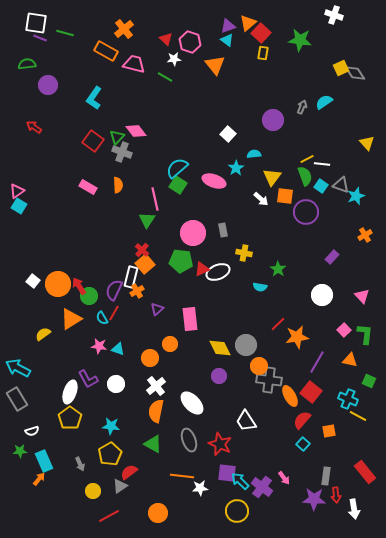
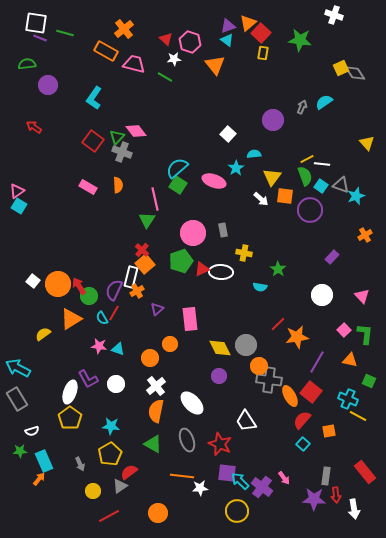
purple circle at (306, 212): moved 4 px right, 2 px up
green pentagon at (181, 261): rotated 25 degrees counterclockwise
white ellipse at (218, 272): moved 3 px right; rotated 25 degrees clockwise
gray ellipse at (189, 440): moved 2 px left
